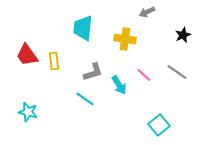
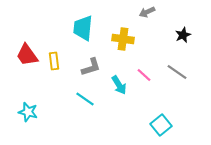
yellow cross: moved 2 px left
gray L-shape: moved 2 px left, 5 px up
cyan square: moved 2 px right
